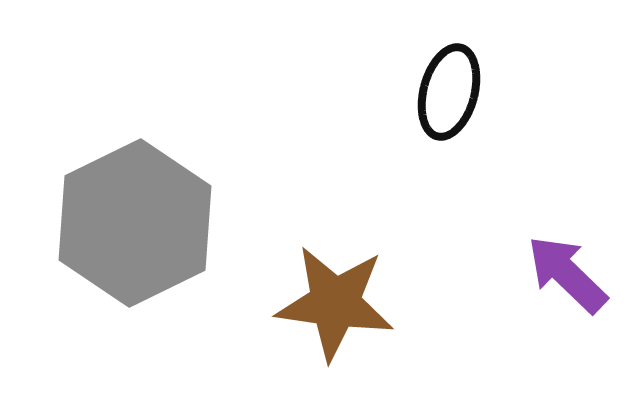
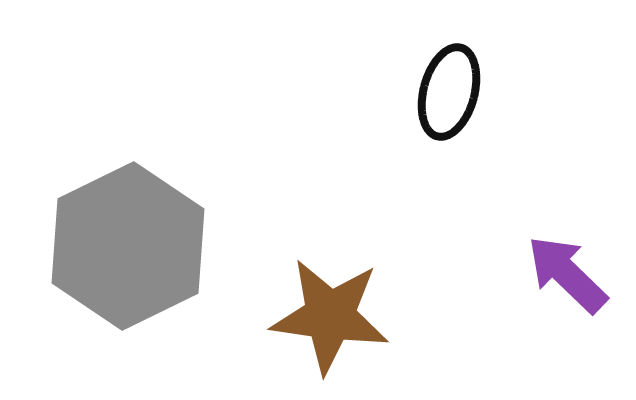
gray hexagon: moved 7 px left, 23 px down
brown star: moved 5 px left, 13 px down
